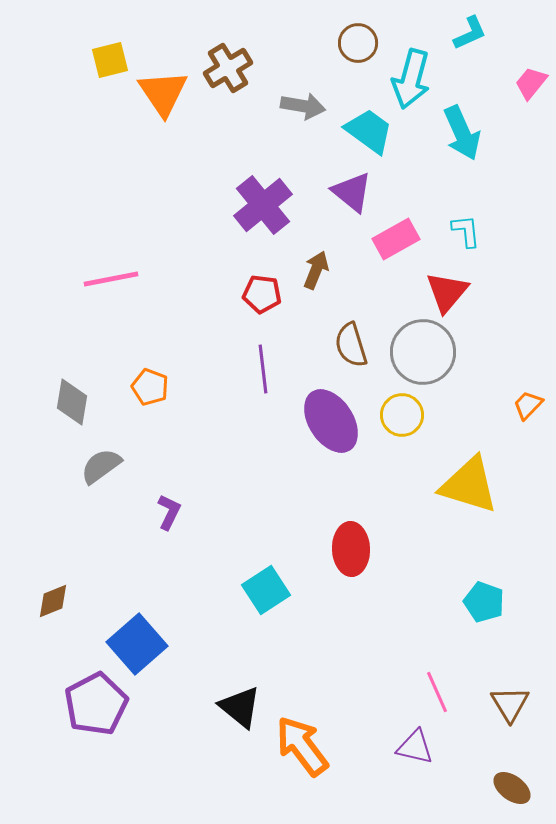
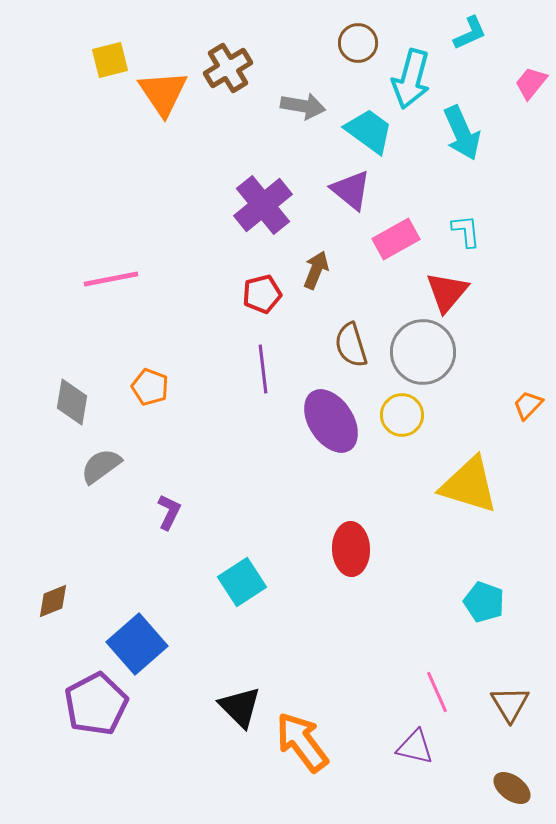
purple triangle at (352, 192): moved 1 px left, 2 px up
red pentagon at (262, 294): rotated 21 degrees counterclockwise
cyan square at (266, 590): moved 24 px left, 8 px up
black triangle at (240, 707): rotated 6 degrees clockwise
orange arrow at (302, 746): moved 4 px up
